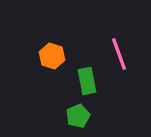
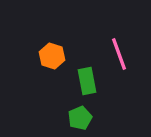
green pentagon: moved 2 px right, 2 px down
